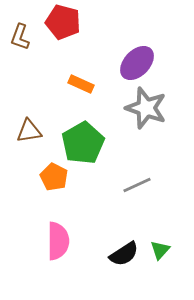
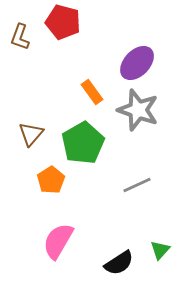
orange rectangle: moved 11 px right, 8 px down; rotated 30 degrees clockwise
gray star: moved 8 px left, 2 px down
brown triangle: moved 2 px right, 3 px down; rotated 40 degrees counterclockwise
orange pentagon: moved 3 px left, 3 px down; rotated 12 degrees clockwise
pink semicircle: rotated 150 degrees counterclockwise
black semicircle: moved 5 px left, 9 px down
